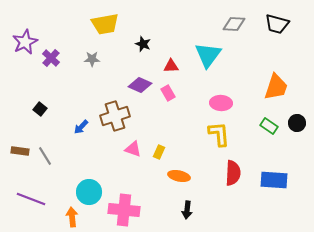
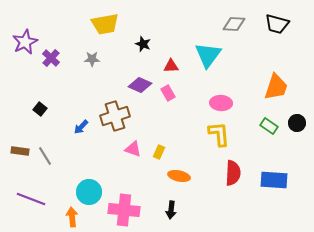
black arrow: moved 16 px left
